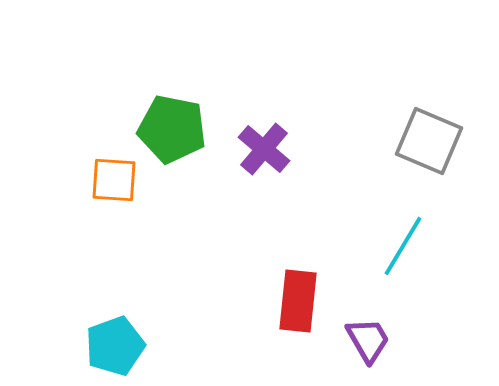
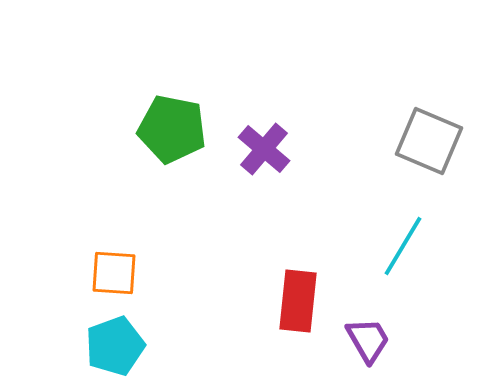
orange square: moved 93 px down
